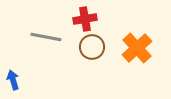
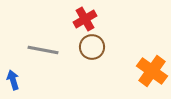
red cross: rotated 20 degrees counterclockwise
gray line: moved 3 px left, 13 px down
orange cross: moved 15 px right, 23 px down; rotated 12 degrees counterclockwise
